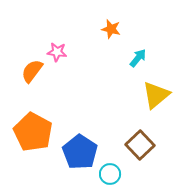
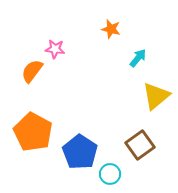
pink star: moved 2 px left, 3 px up
yellow triangle: moved 1 px down
brown square: rotated 8 degrees clockwise
